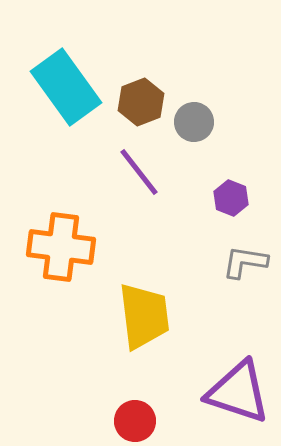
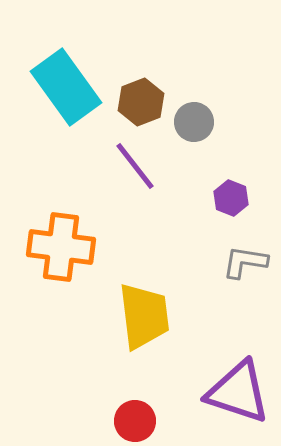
purple line: moved 4 px left, 6 px up
